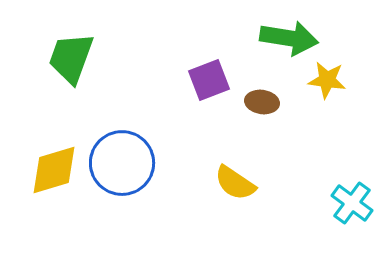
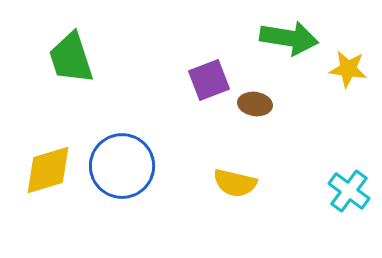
green trapezoid: rotated 38 degrees counterclockwise
yellow star: moved 21 px right, 11 px up
brown ellipse: moved 7 px left, 2 px down
blue circle: moved 3 px down
yellow diamond: moved 6 px left
yellow semicircle: rotated 21 degrees counterclockwise
cyan cross: moved 3 px left, 12 px up
